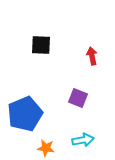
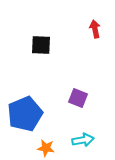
red arrow: moved 3 px right, 27 px up
